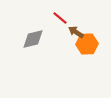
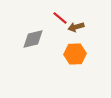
brown arrow: moved 5 px up; rotated 49 degrees counterclockwise
orange hexagon: moved 12 px left, 10 px down
